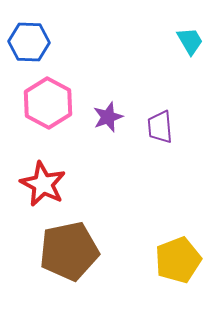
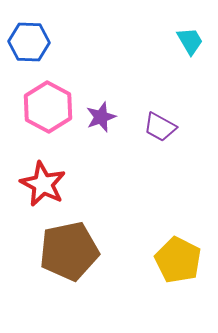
pink hexagon: moved 4 px down
purple star: moved 7 px left
purple trapezoid: rotated 56 degrees counterclockwise
yellow pentagon: rotated 24 degrees counterclockwise
